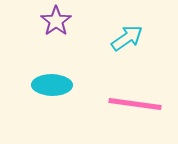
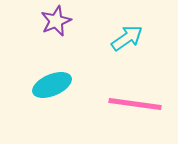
purple star: rotated 12 degrees clockwise
cyan ellipse: rotated 24 degrees counterclockwise
